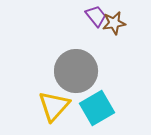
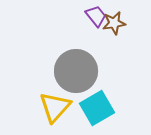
yellow triangle: moved 1 px right, 1 px down
